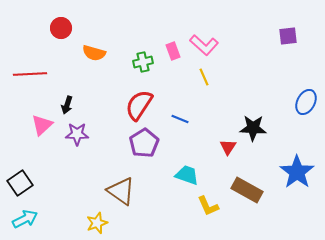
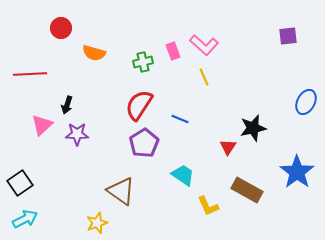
black star: rotated 16 degrees counterclockwise
cyan trapezoid: moved 4 px left; rotated 15 degrees clockwise
